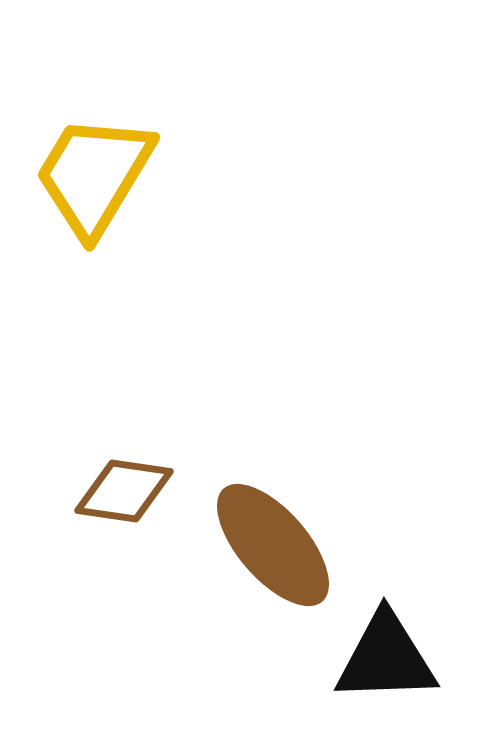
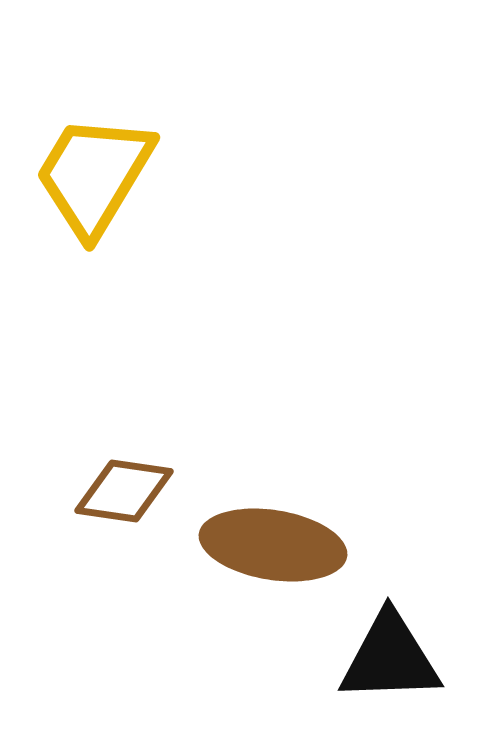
brown ellipse: rotated 40 degrees counterclockwise
black triangle: moved 4 px right
